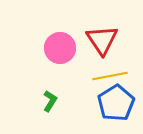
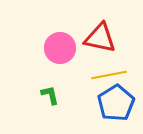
red triangle: moved 2 px left, 2 px up; rotated 44 degrees counterclockwise
yellow line: moved 1 px left, 1 px up
green L-shape: moved 6 px up; rotated 45 degrees counterclockwise
